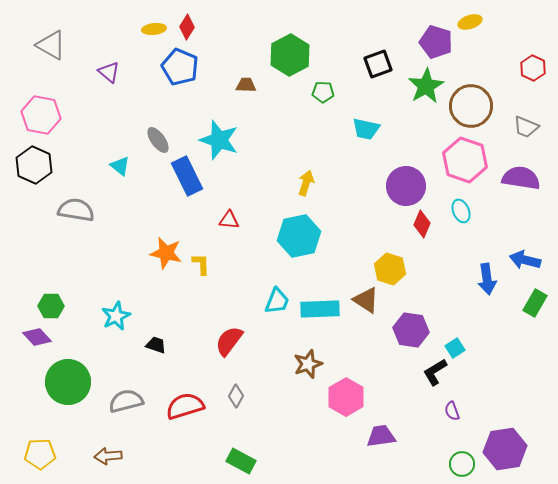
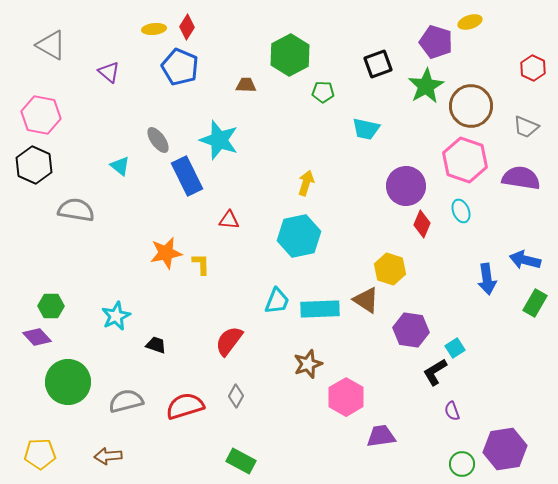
orange star at (166, 253): rotated 24 degrees counterclockwise
